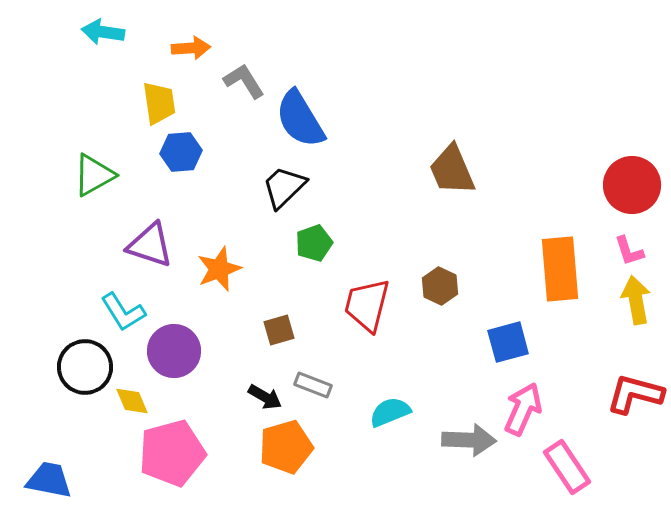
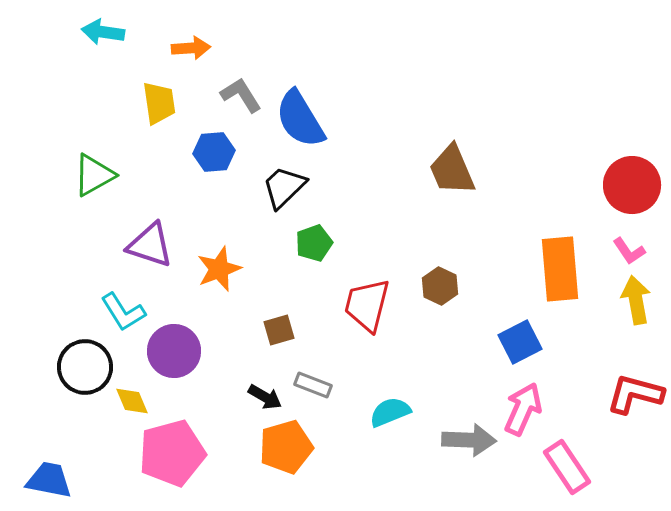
gray L-shape: moved 3 px left, 14 px down
blue hexagon: moved 33 px right
pink L-shape: rotated 16 degrees counterclockwise
blue square: moved 12 px right; rotated 12 degrees counterclockwise
